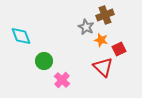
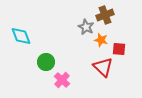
red square: rotated 32 degrees clockwise
green circle: moved 2 px right, 1 px down
